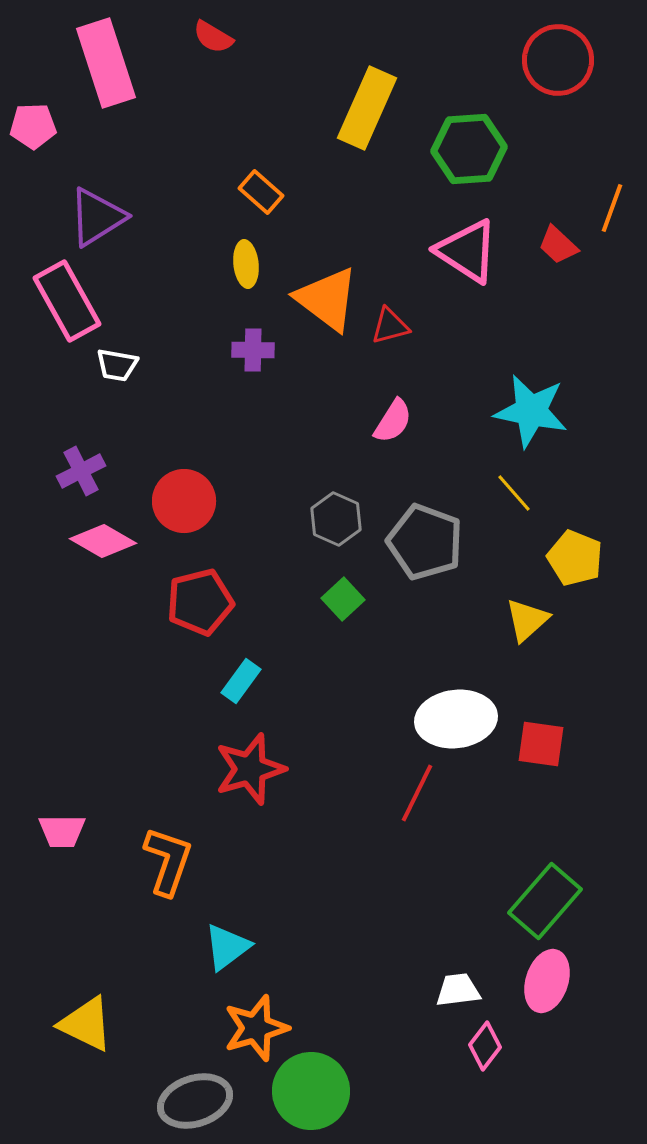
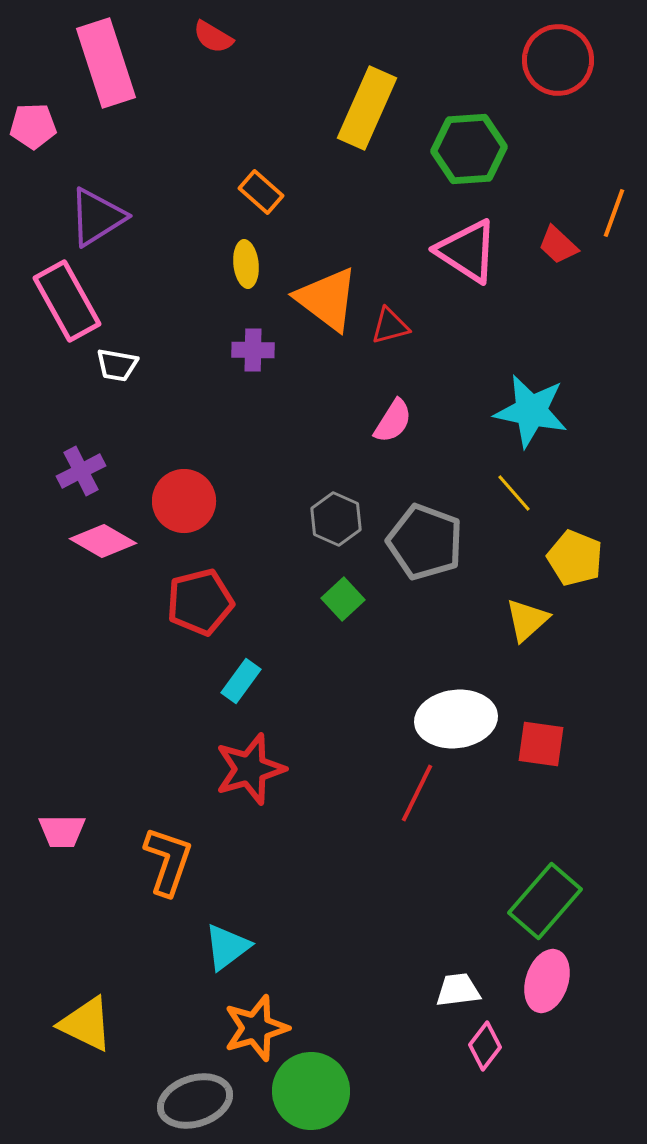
orange line at (612, 208): moved 2 px right, 5 px down
